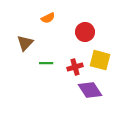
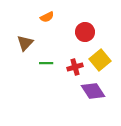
orange semicircle: moved 1 px left, 1 px up
yellow square: rotated 35 degrees clockwise
purple diamond: moved 3 px right, 1 px down
